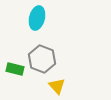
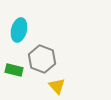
cyan ellipse: moved 18 px left, 12 px down
green rectangle: moved 1 px left, 1 px down
